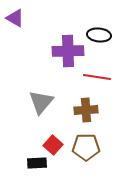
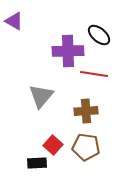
purple triangle: moved 1 px left, 3 px down
black ellipse: rotated 35 degrees clockwise
red line: moved 3 px left, 3 px up
gray triangle: moved 6 px up
brown cross: moved 1 px down
brown pentagon: rotated 8 degrees clockwise
